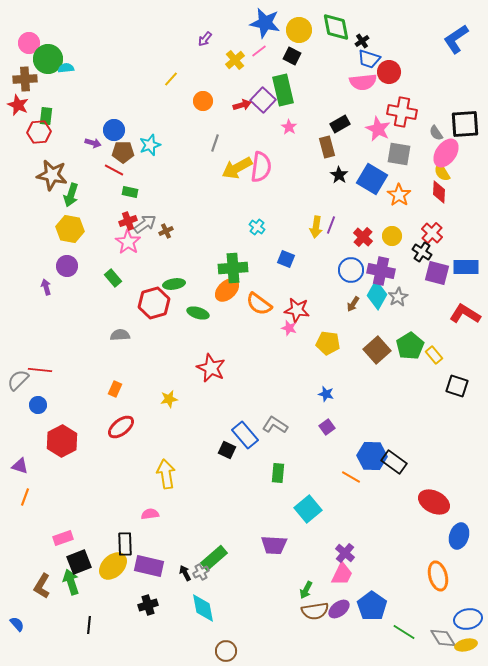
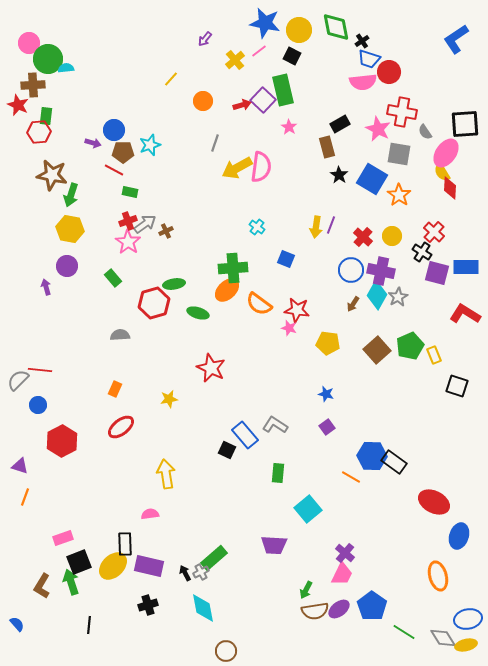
brown cross at (25, 79): moved 8 px right, 6 px down
gray semicircle at (436, 133): moved 11 px left, 1 px up
red diamond at (439, 192): moved 11 px right, 4 px up
red cross at (432, 233): moved 2 px right, 1 px up
green pentagon at (410, 346): rotated 8 degrees clockwise
yellow rectangle at (434, 355): rotated 18 degrees clockwise
